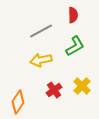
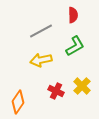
red cross: moved 2 px right, 1 px down; rotated 28 degrees counterclockwise
